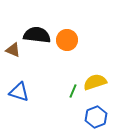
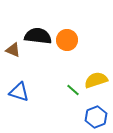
black semicircle: moved 1 px right, 1 px down
yellow semicircle: moved 1 px right, 2 px up
green line: moved 1 px up; rotated 72 degrees counterclockwise
